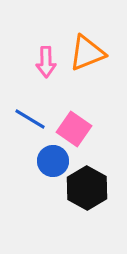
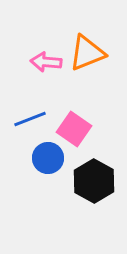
pink arrow: rotated 96 degrees clockwise
blue line: rotated 52 degrees counterclockwise
blue circle: moved 5 px left, 3 px up
black hexagon: moved 7 px right, 7 px up
